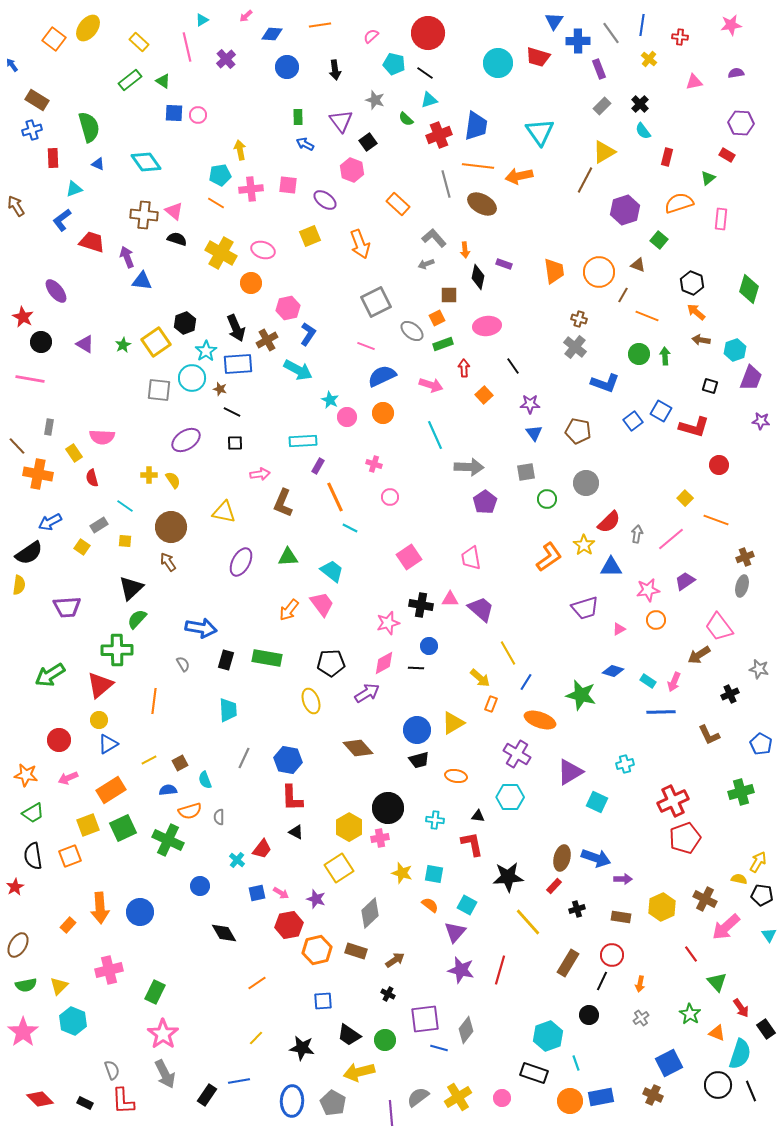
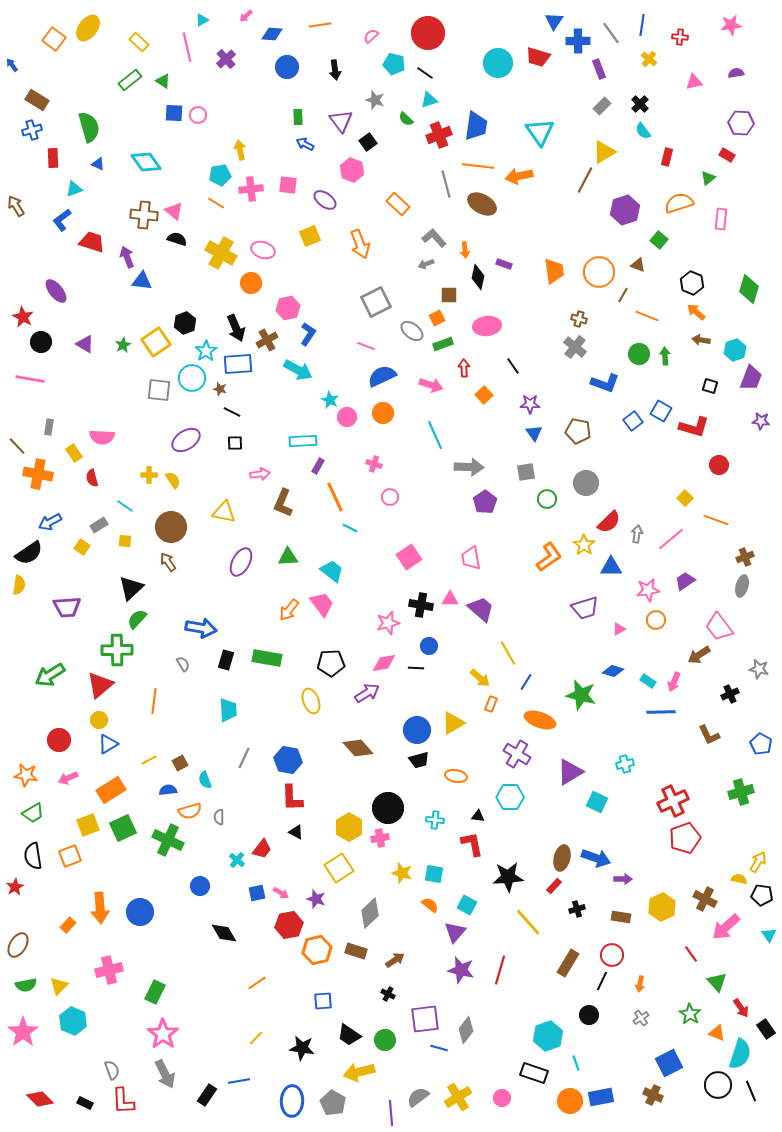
pink diamond at (384, 663): rotated 20 degrees clockwise
